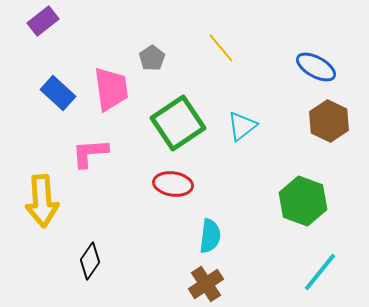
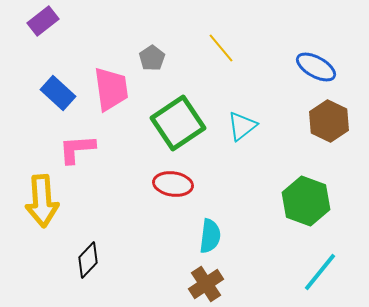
pink L-shape: moved 13 px left, 4 px up
green hexagon: moved 3 px right
black diamond: moved 2 px left, 1 px up; rotated 9 degrees clockwise
